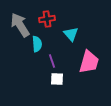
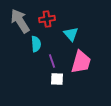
gray arrow: moved 4 px up
cyan semicircle: moved 1 px left
pink trapezoid: moved 8 px left
